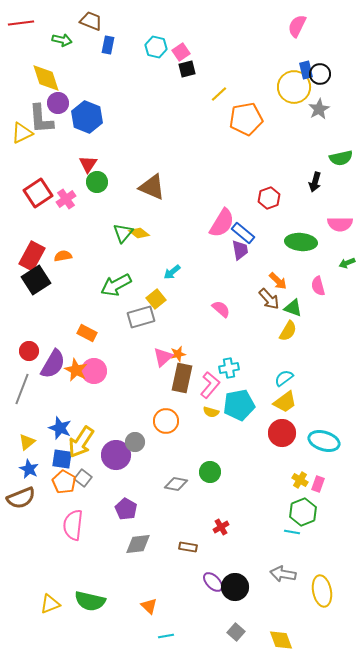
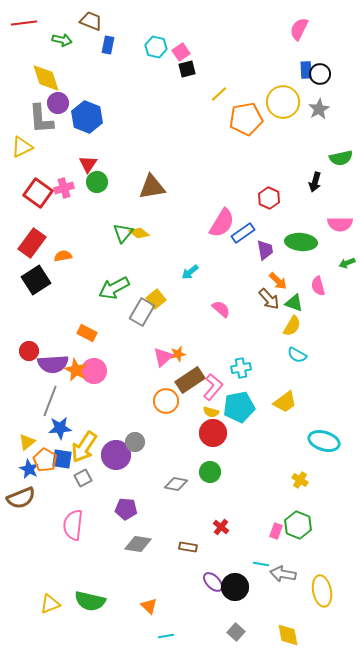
red line at (21, 23): moved 3 px right
pink semicircle at (297, 26): moved 2 px right, 3 px down
blue rectangle at (306, 70): rotated 12 degrees clockwise
yellow circle at (294, 87): moved 11 px left, 15 px down
yellow triangle at (22, 133): moved 14 px down
brown triangle at (152, 187): rotated 32 degrees counterclockwise
red square at (38, 193): rotated 20 degrees counterclockwise
red hexagon at (269, 198): rotated 15 degrees counterclockwise
pink cross at (66, 199): moved 2 px left, 11 px up; rotated 18 degrees clockwise
blue rectangle at (243, 233): rotated 75 degrees counterclockwise
purple trapezoid at (240, 250): moved 25 px right
red rectangle at (32, 256): moved 13 px up; rotated 8 degrees clockwise
cyan arrow at (172, 272): moved 18 px right
green arrow at (116, 285): moved 2 px left, 3 px down
green triangle at (293, 308): moved 1 px right, 5 px up
gray rectangle at (141, 317): moved 1 px right, 5 px up; rotated 44 degrees counterclockwise
yellow semicircle at (288, 331): moved 4 px right, 5 px up
purple semicircle at (53, 364): rotated 56 degrees clockwise
cyan cross at (229, 368): moved 12 px right
brown rectangle at (182, 378): moved 8 px right, 2 px down; rotated 44 degrees clockwise
cyan semicircle at (284, 378): moved 13 px right, 23 px up; rotated 114 degrees counterclockwise
pink L-shape at (210, 385): moved 3 px right, 2 px down
gray line at (22, 389): moved 28 px right, 12 px down
cyan pentagon at (239, 405): moved 2 px down
orange circle at (166, 421): moved 20 px up
blue star at (60, 428): rotated 25 degrees counterclockwise
red circle at (282, 433): moved 69 px left
yellow arrow at (81, 442): moved 3 px right, 5 px down
gray square at (83, 478): rotated 24 degrees clockwise
orange pentagon at (64, 482): moved 19 px left, 22 px up
pink rectangle at (318, 484): moved 42 px left, 47 px down
purple pentagon at (126, 509): rotated 25 degrees counterclockwise
green hexagon at (303, 512): moved 5 px left, 13 px down; rotated 16 degrees counterclockwise
red cross at (221, 527): rotated 21 degrees counterclockwise
cyan line at (292, 532): moved 31 px left, 32 px down
gray diamond at (138, 544): rotated 16 degrees clockwise
yellow diamond at (281, 640): moved 7 px right, 5 px up; rotated 10 degrees clockwise
